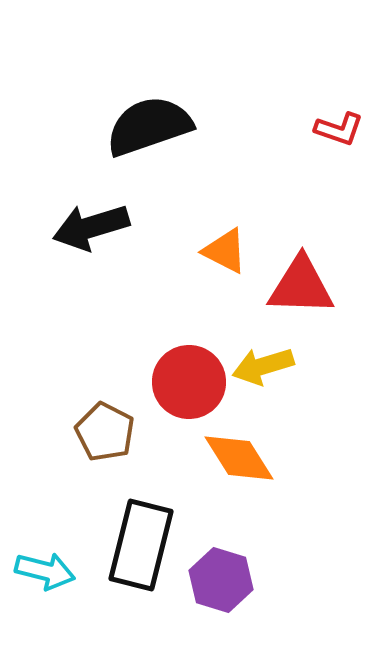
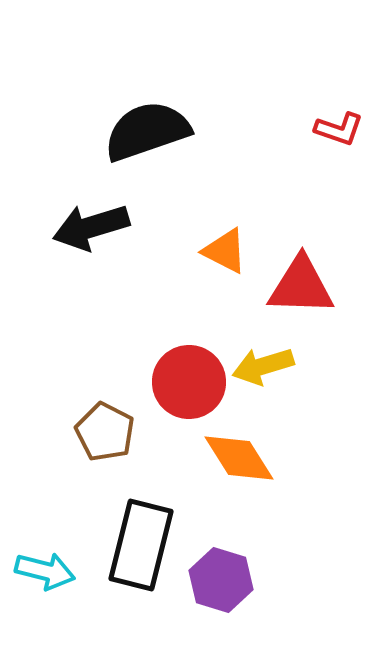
black semicircle: moved 2 px left, 5 px down
